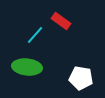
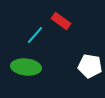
green ellipse: moved 1 px left
white pentagon: moved 9 px right, 12 px up
